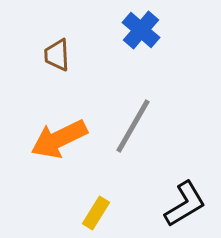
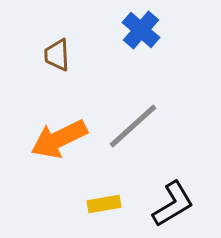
gray line: rotated 18 degrees clockwise
black L-shape: moved 12 px left
yellow rectangle: moved 8 px right, 9 px up; rotated 48 degrees clockwise
